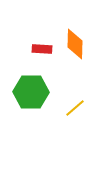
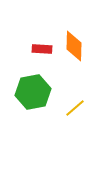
orange diamond: moved 1 px left, 2 px down
green hexagon: moved 2 px right; rotated 12 degrees counterclockwise
